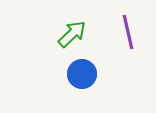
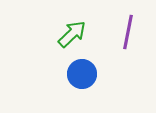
purple line: rotated 24 degrees clockwise
